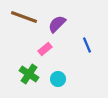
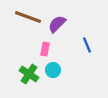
brown line: moved 4 px right
pink rectangle: rotated 40 degrees counterclockwise
cyan circle: moved 5 px left, 9 px up
